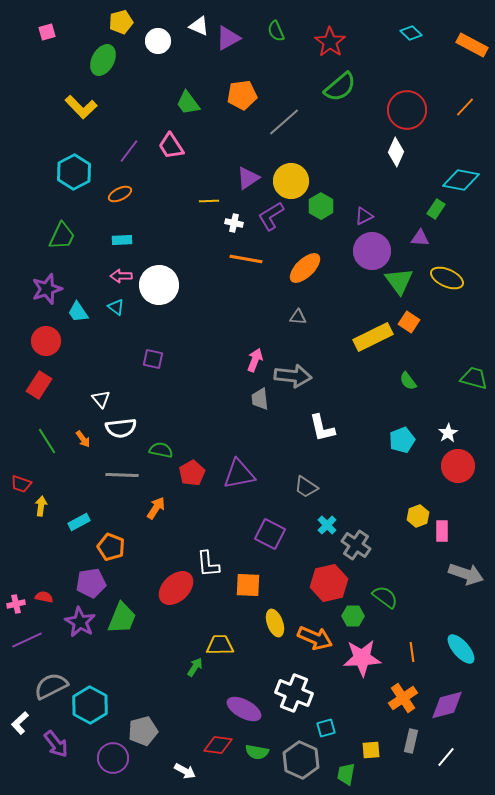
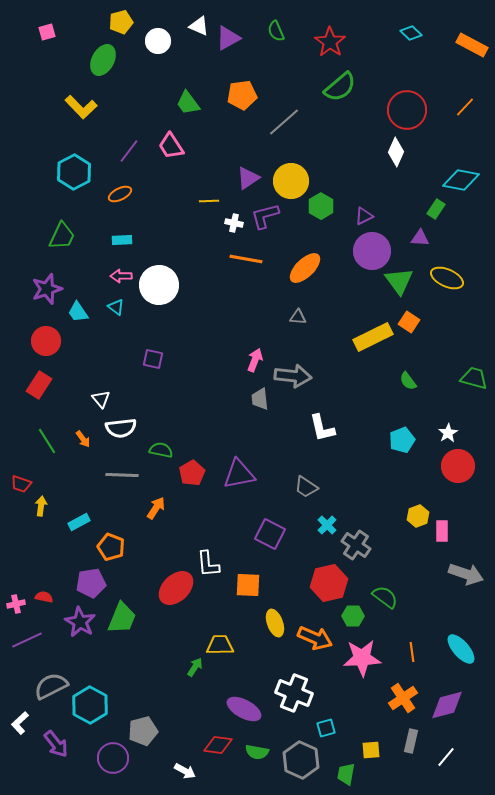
purple L-shape at (271, 216): moved 6 px left; rotated 16 degrees clockwise
